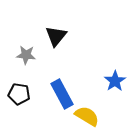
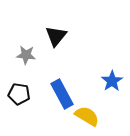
blue star: moved 3 px left
